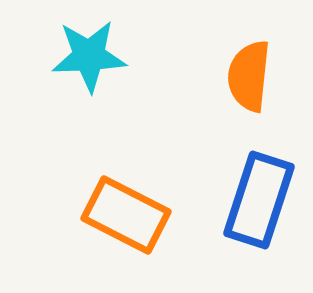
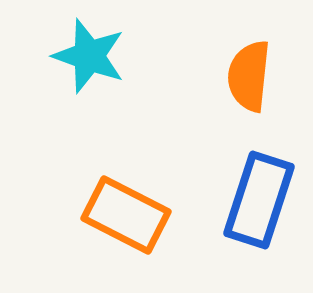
cyan star: rotated 22 degrees clockwise
